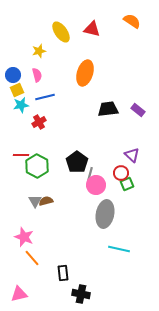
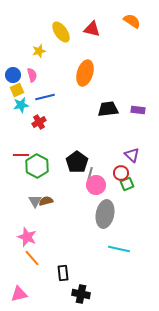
pink semicircle: moved 5 px left
purple rectangle: rotated 32 degrees counterclockwise
pink star: moved 3 px right
